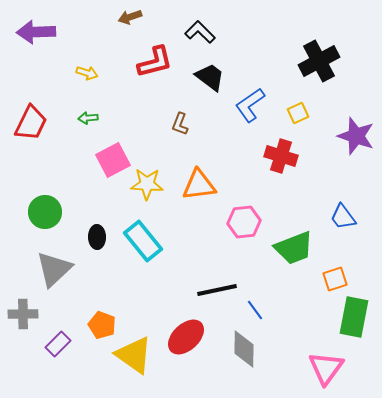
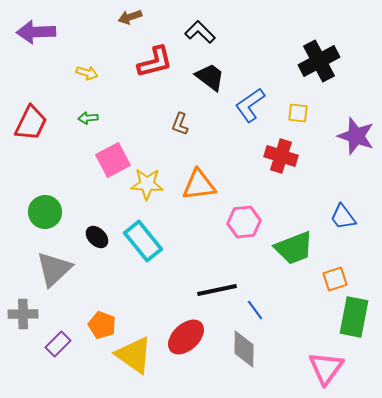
yellow square: rotated 30 degrees clockwise
black ellipse: rotated 45 degrees counterclockwise
